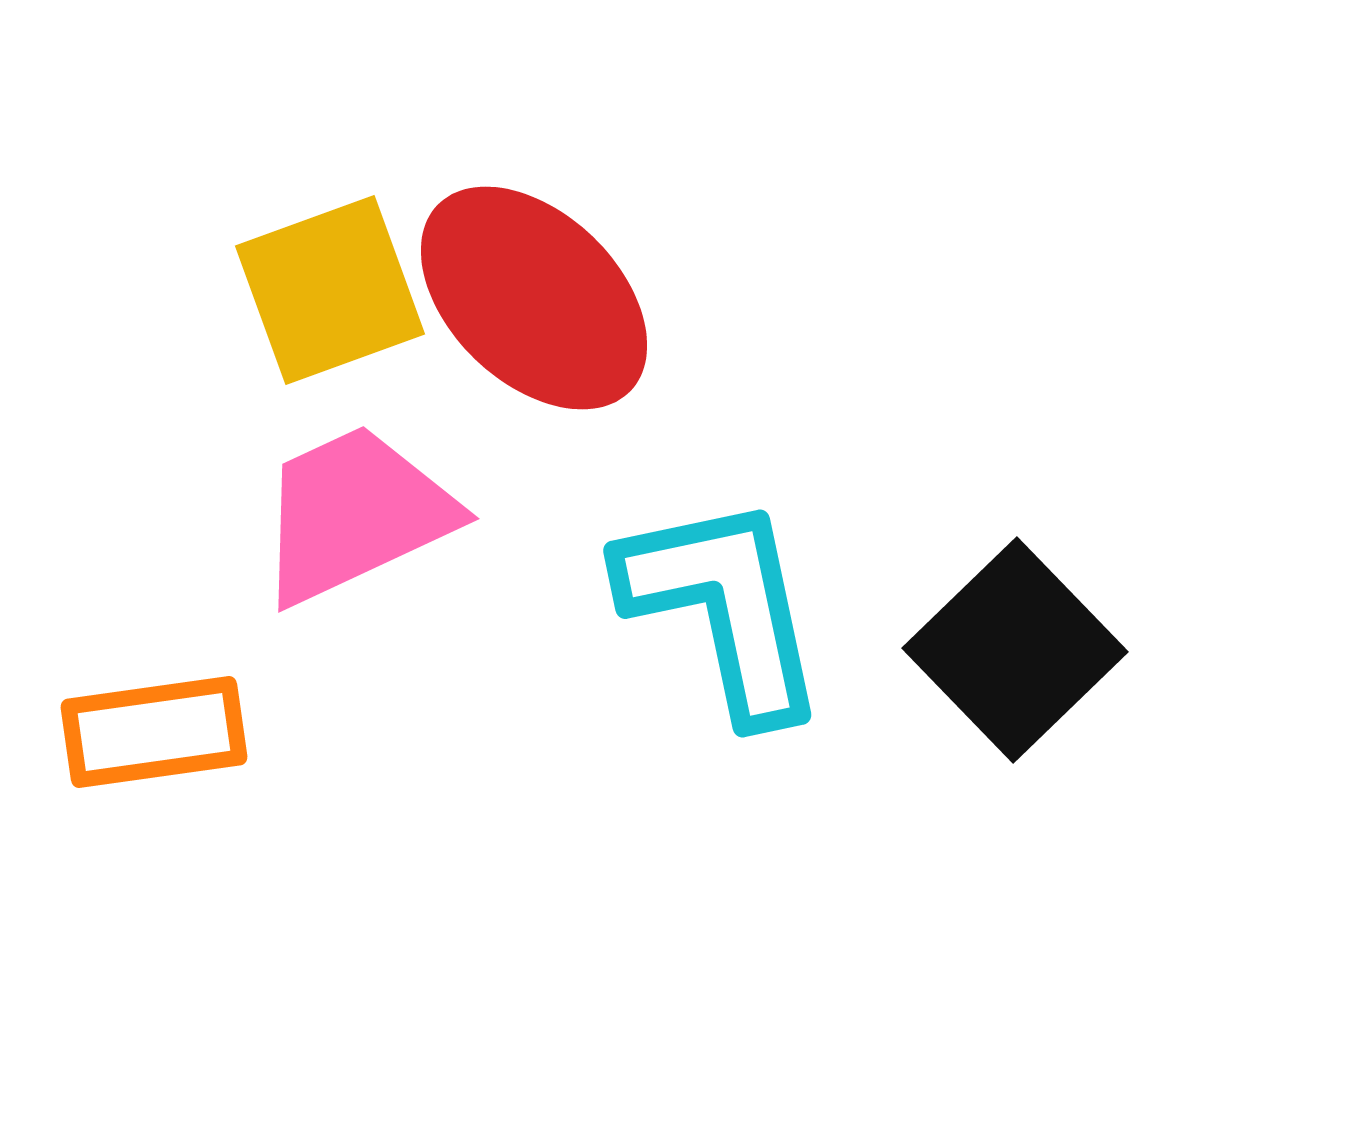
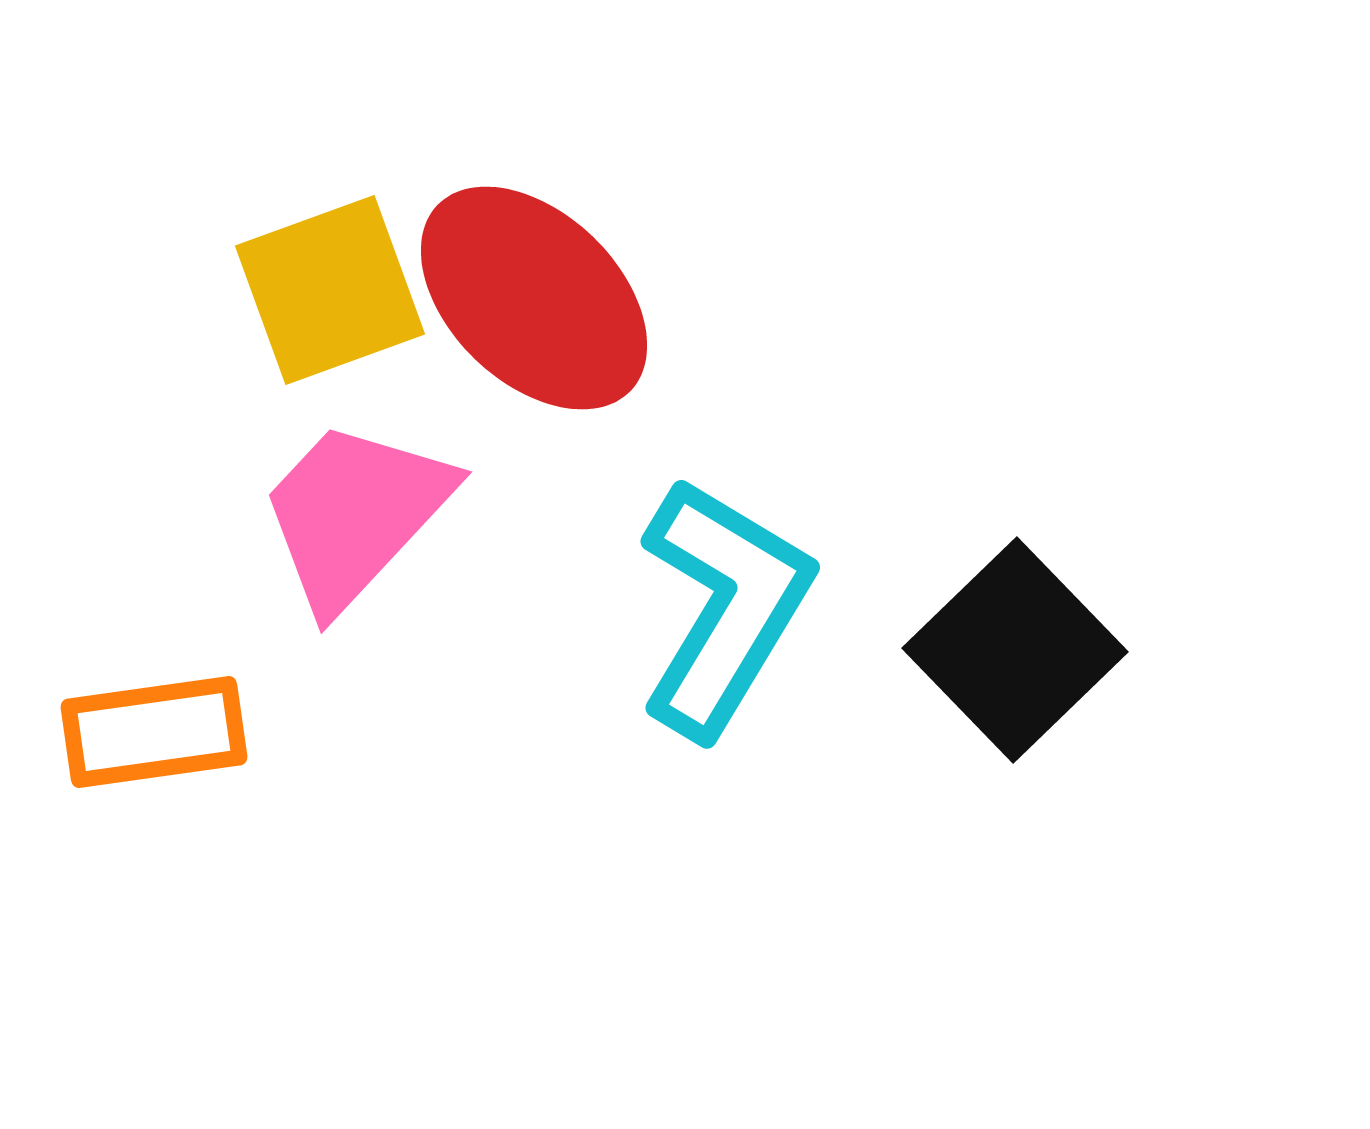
pink trapezoid: rotated 22 degrees counterclockwise
cyan L-shape: rotated 43 degrees clockwise
